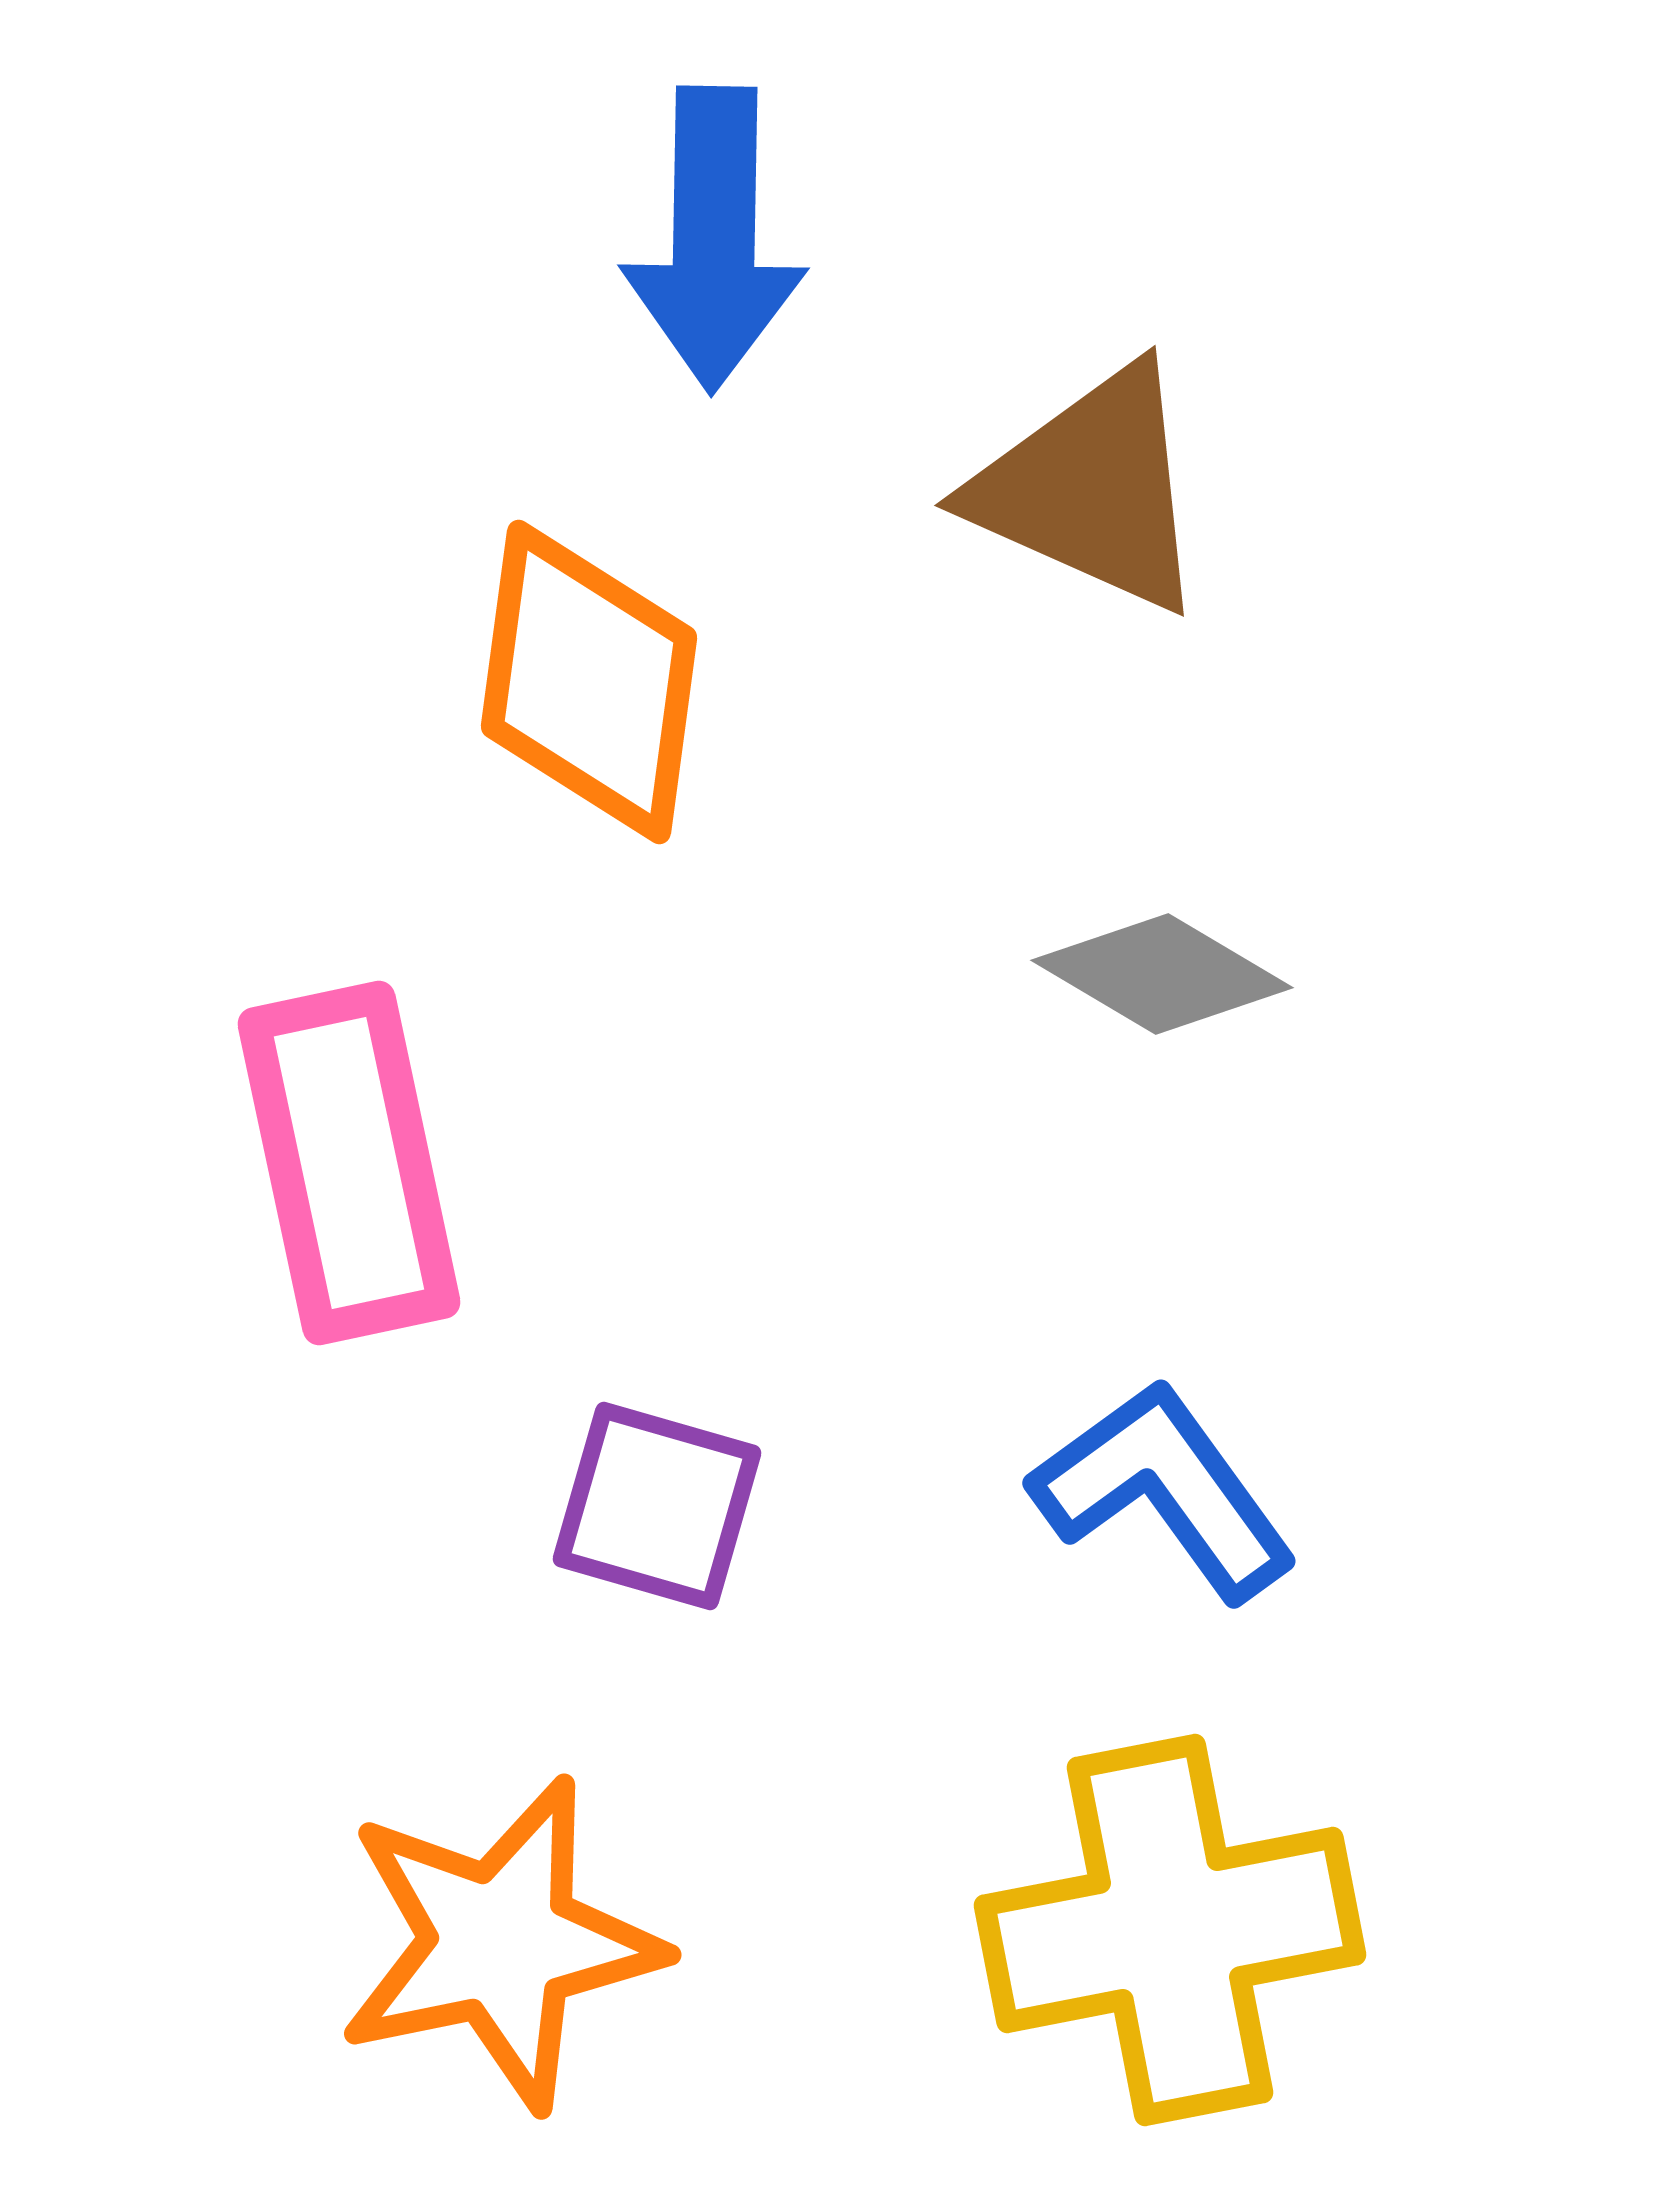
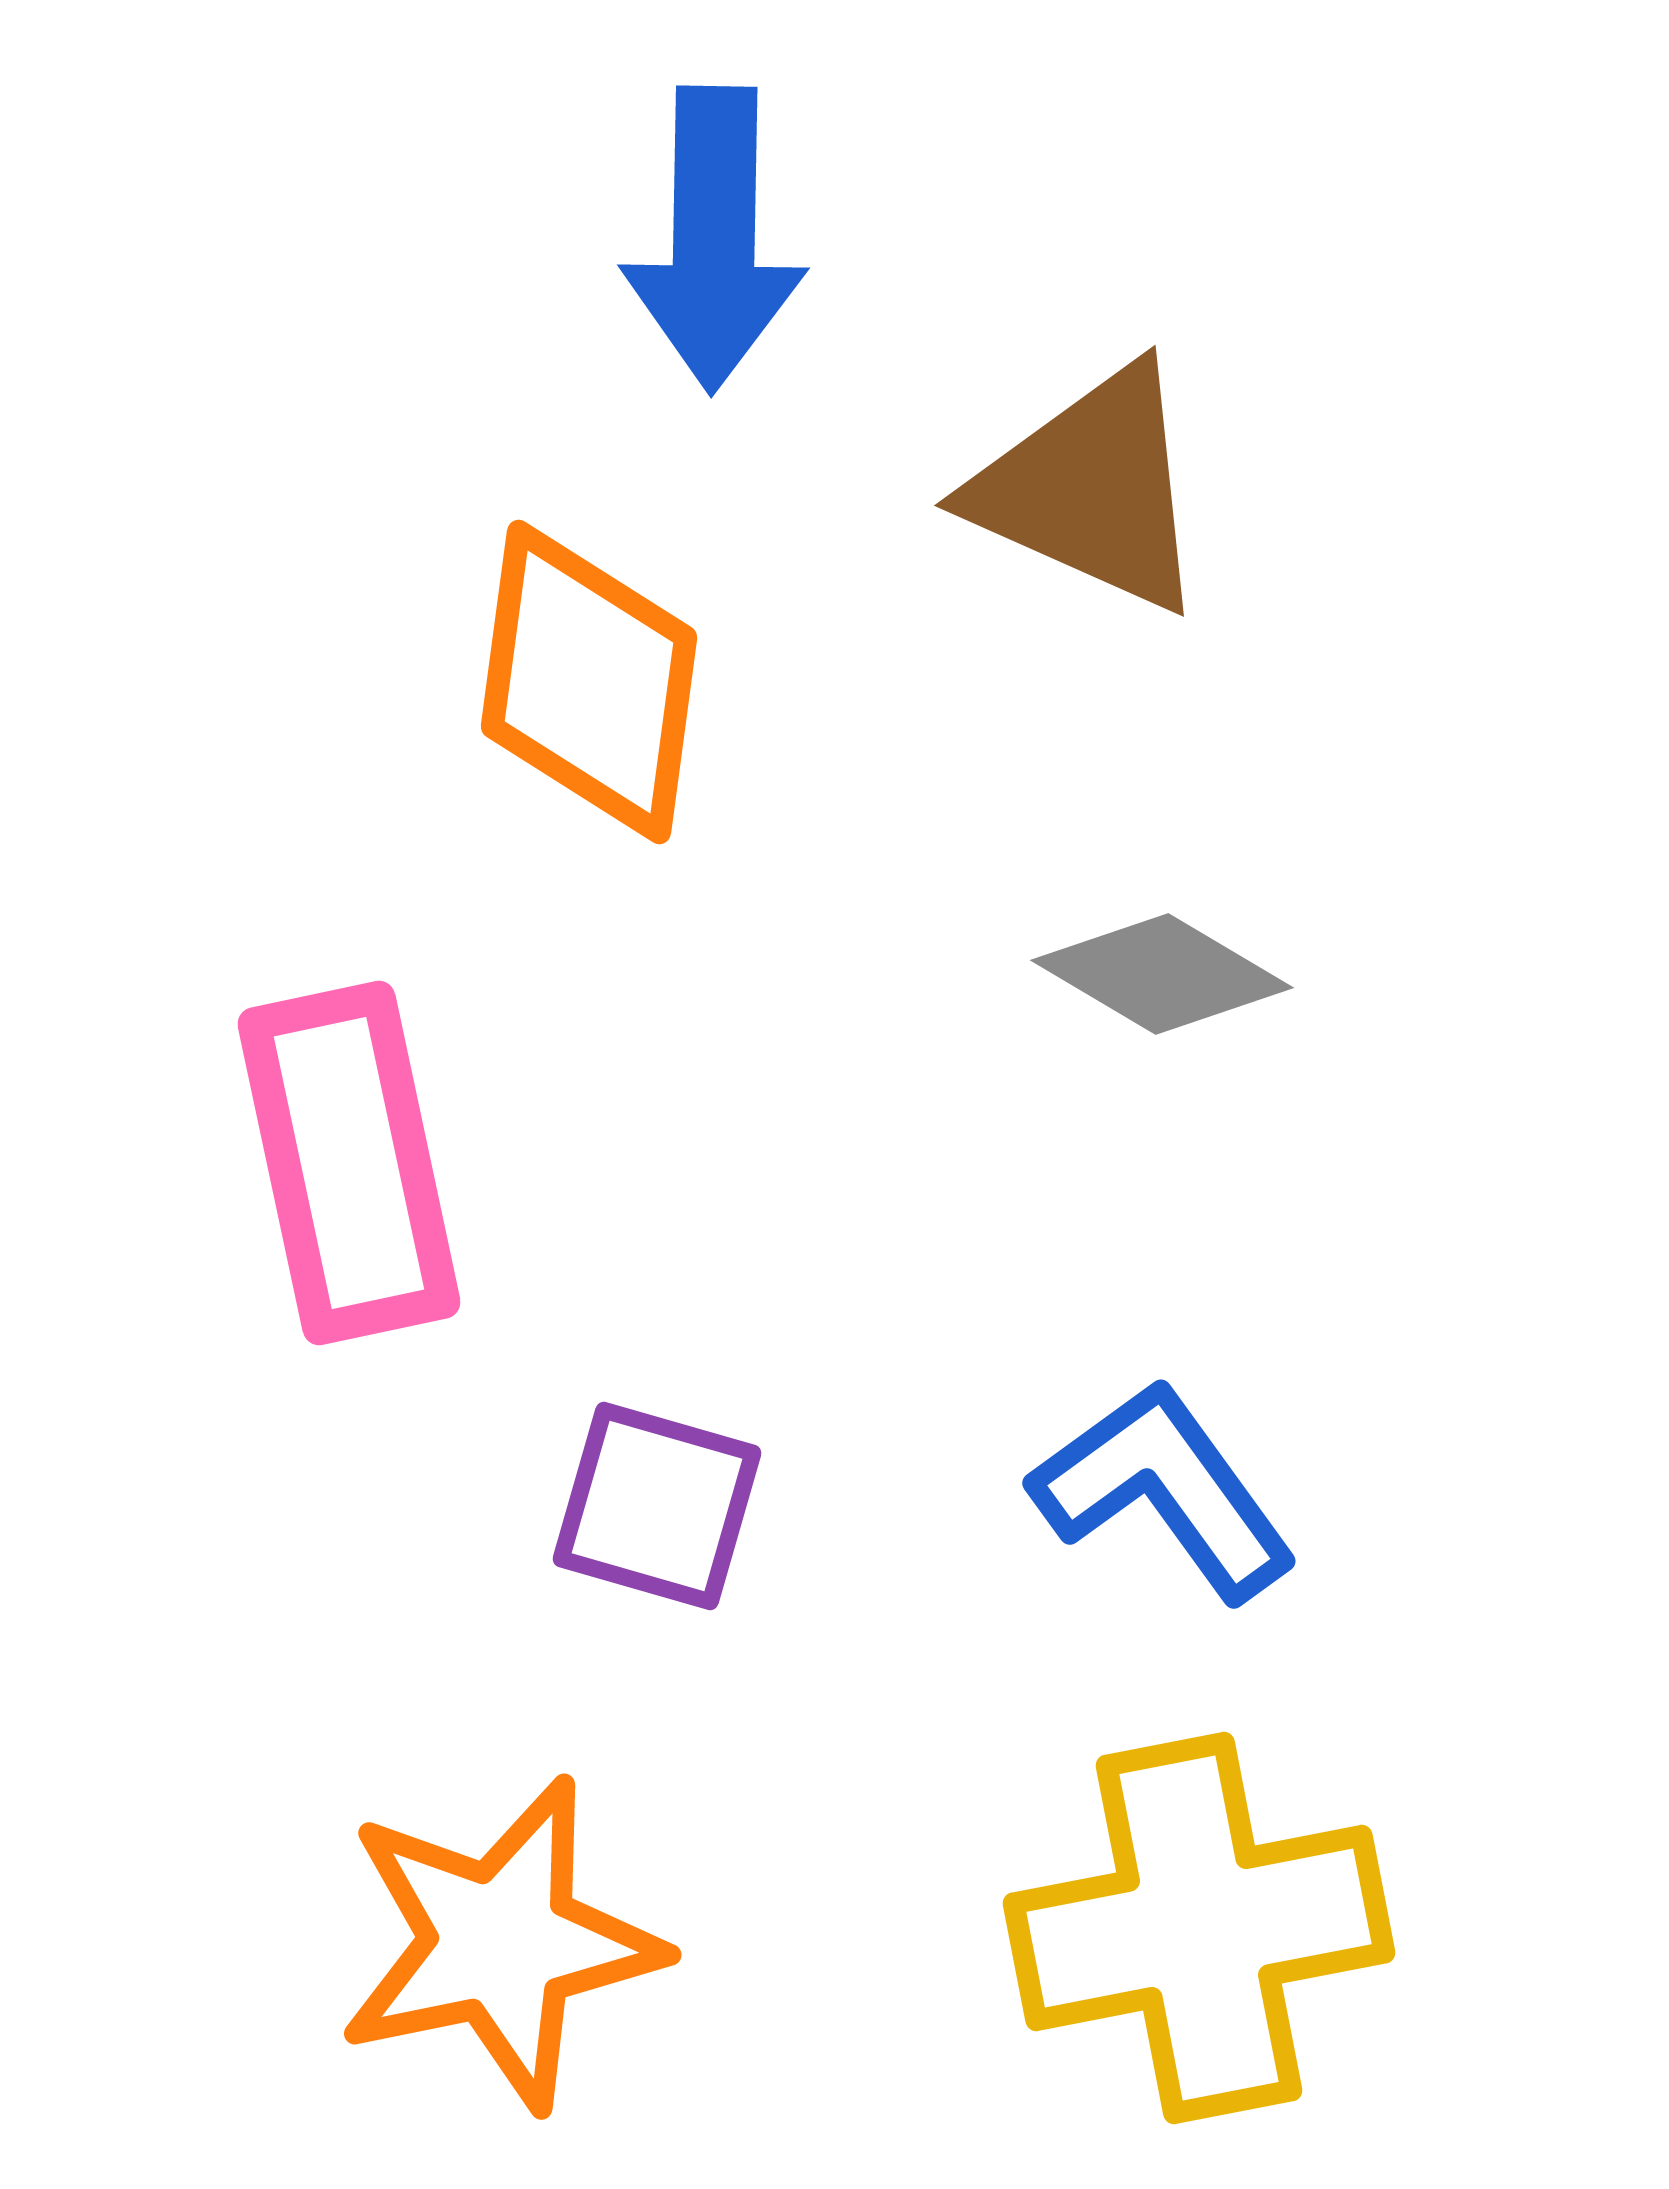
yellow cross: moved 29 px right, 2 px up
